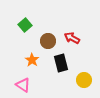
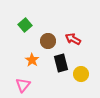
red arrow: moved 1 px right, 1 px down
yellow circle: moved 3 px left, 6 px up
pink triangle: rotated 35 degrees clockwise
